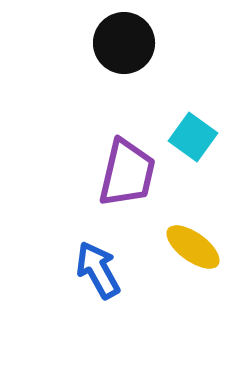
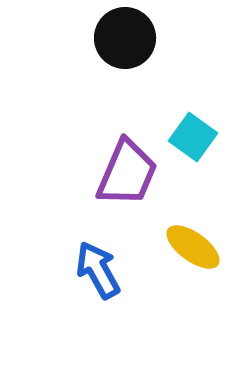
black circle: moved 1 px right, 5 px up
purple trapezoid: rotated 10 degrees clockwise
